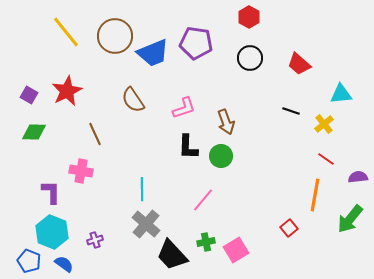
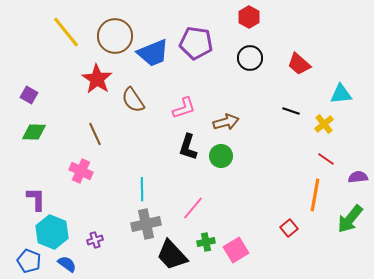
red star: moved 30 px right, 12 px up; rotated 12 degrees counterclockwise
brown arrow: rotated 85 degrees counterclockwise
black L-shape: rotated 16 degrees clockwise
pink cross: rotated 15 degrees clockwise
purple L-shape: moved 15 px left, 7 px down
pink line: moved 10 px left, 8 px down
gray cross: rotated 36 degrees clockwise
blue semicircle: moved 3 px right
